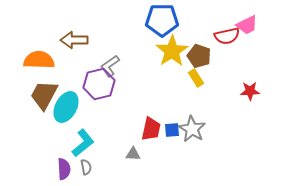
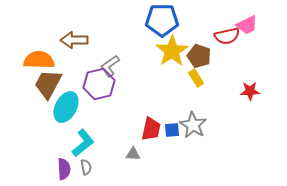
brown trapezoid: moved 4 px right, 11 px up
gray star: moved 1 px right, 4 px up
